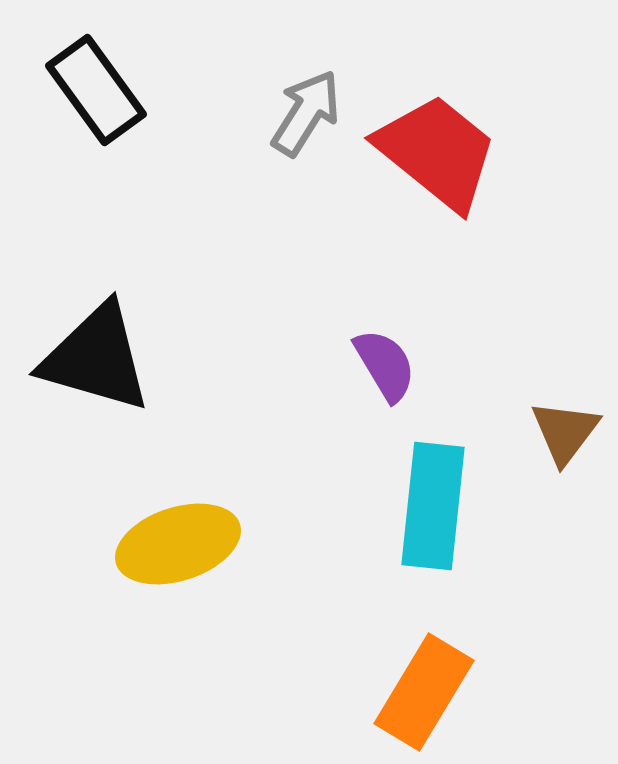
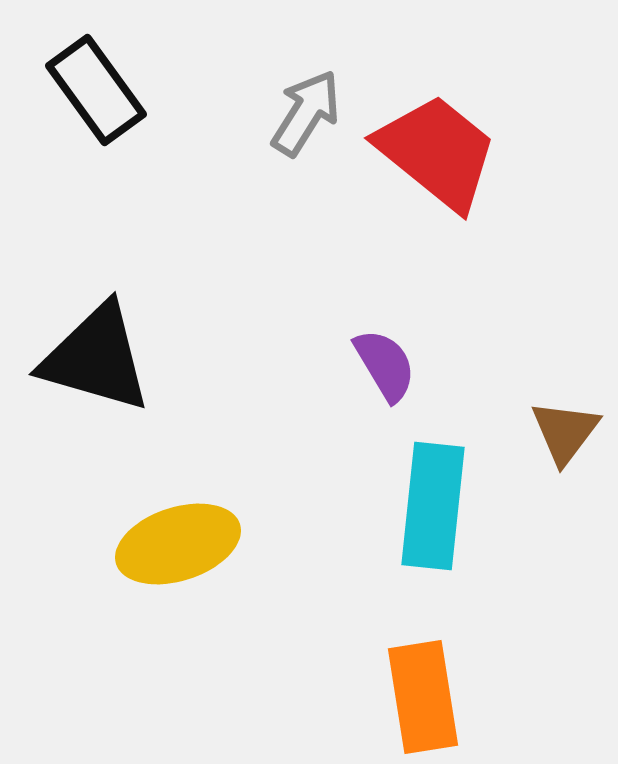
orange rectangle: moved 1 px left, 5 px down; rotated 40 degrees counterclockwise
